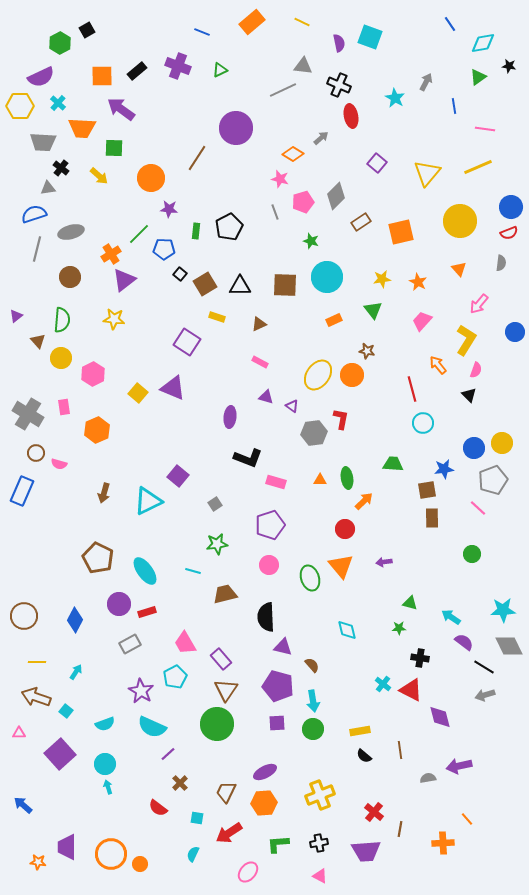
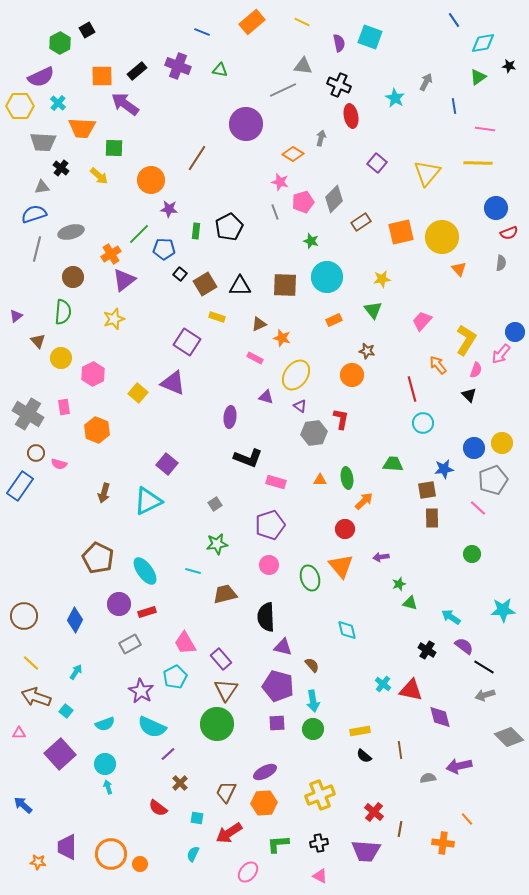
blue line at (450, 24): moved 4 px right, 4 px up
green triangle at (220, 70): rotated 35 degrees clockwise
purple arrow at (121, 109): moved 4 px right, 5 px up
purple circle at (236, 128): moved 10 px right, 4 px up
gray arrow at (321, 138): rotated 35 degrees counterclockwise
yellow line at (478, 167): moved 4 px up; rotated 24 degrees clockwise
orange circle at (151, 178): moved 2 px down
pink star at (280, 179): moved 3 px down
gray triangle at (48, 188): moved 6 px left, 1 px up
gray diamond at (336, 196): moved 2 px left, 3 px down
blue circle at (511, 207): moved 15 px left, 1 px down
yellow circle at (460, 221): moved 18 px left, 16 px down
brown circle at (70, 277): moved 3 px right
orange star at (418, 282): moved 136 px left, 56 px down; rotated 12 degrees counterclockwise
pink arrow at (479, 304): moved 22 px right, 50 px down
yellow star at (114, 319): rotated 25 degrees counterclockwise
green semicircle at (62, 320): moved 1 px right, 8 px up
pink rectangle at (260, 362): moved 5 px left, 4 px up
yellow ellipse at (318, 375): moved 22 px left
purple triangle at (173, 388): moved 5 px up
purple triangle at (292, 406): moved 8 px right
orange hexagon at (97, 430): rotated 15 degrees counterclockwise
purple square at (178, 476): moved 11 px left, 12 px up
blue rectangle at (22, 491): moved 2 px left, 5 px up; rotated 12 degrees clockwise
purple arrow at (384, 562): moved 3 px left, 5 px up
green star at (399, 628): moved 44 px up; rotated 16 degrees counterclockwise
purple semicircle at (464, 642): moved 4 px down
gray diamond at (509, 646): moved 91 px down; rotated 20 degrees counterclockwise
black cross at (420, 658): moved 7 px right, 8 px up; rotated 24 degrees clockwise
yellow line at (37, 662): moved 6 px left, 1 px down; rotated 42 degrees clockwise
red triangle at (411, 690): rotated 15 degrees counterclockwise
orange cross at (443, 843): rotated 10 degrees clockwise
purple trapezoid at (366, 851): rotated 8 degrees clockwise
